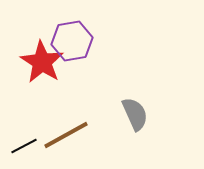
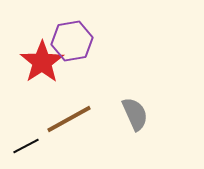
red star: rotated 6 degrees clockwise
brown line: moved 3 px right, 16 px up
black line: moved 2 px right
